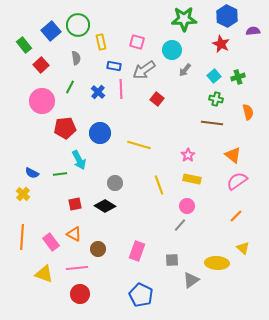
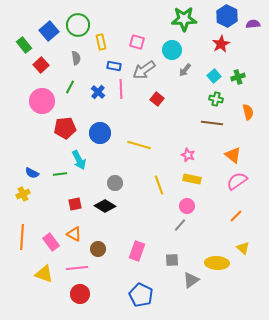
blue square at (51, 31): moved 2 px left
purple semicircle at (253, 31): moved 7 px up
red star at (221, 44): rotated 18 degrees clockwise
pink star at (188, 155): rotated 16 degrees counterclockwise
yellow cross at (23, 194): rotated 24 degrees clockwise
